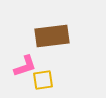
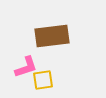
pink L-shape: moved 1 px right, 1 px down
